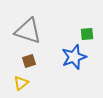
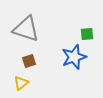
gray triangle: moved 2 px left, 2 px up
